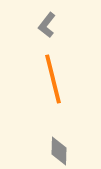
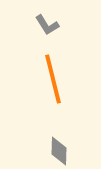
gray L-shape: rotated 70 degrees counterclockwise
